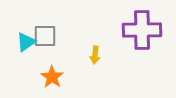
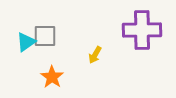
yellow arrow: rotated 24 degrees clockwise
